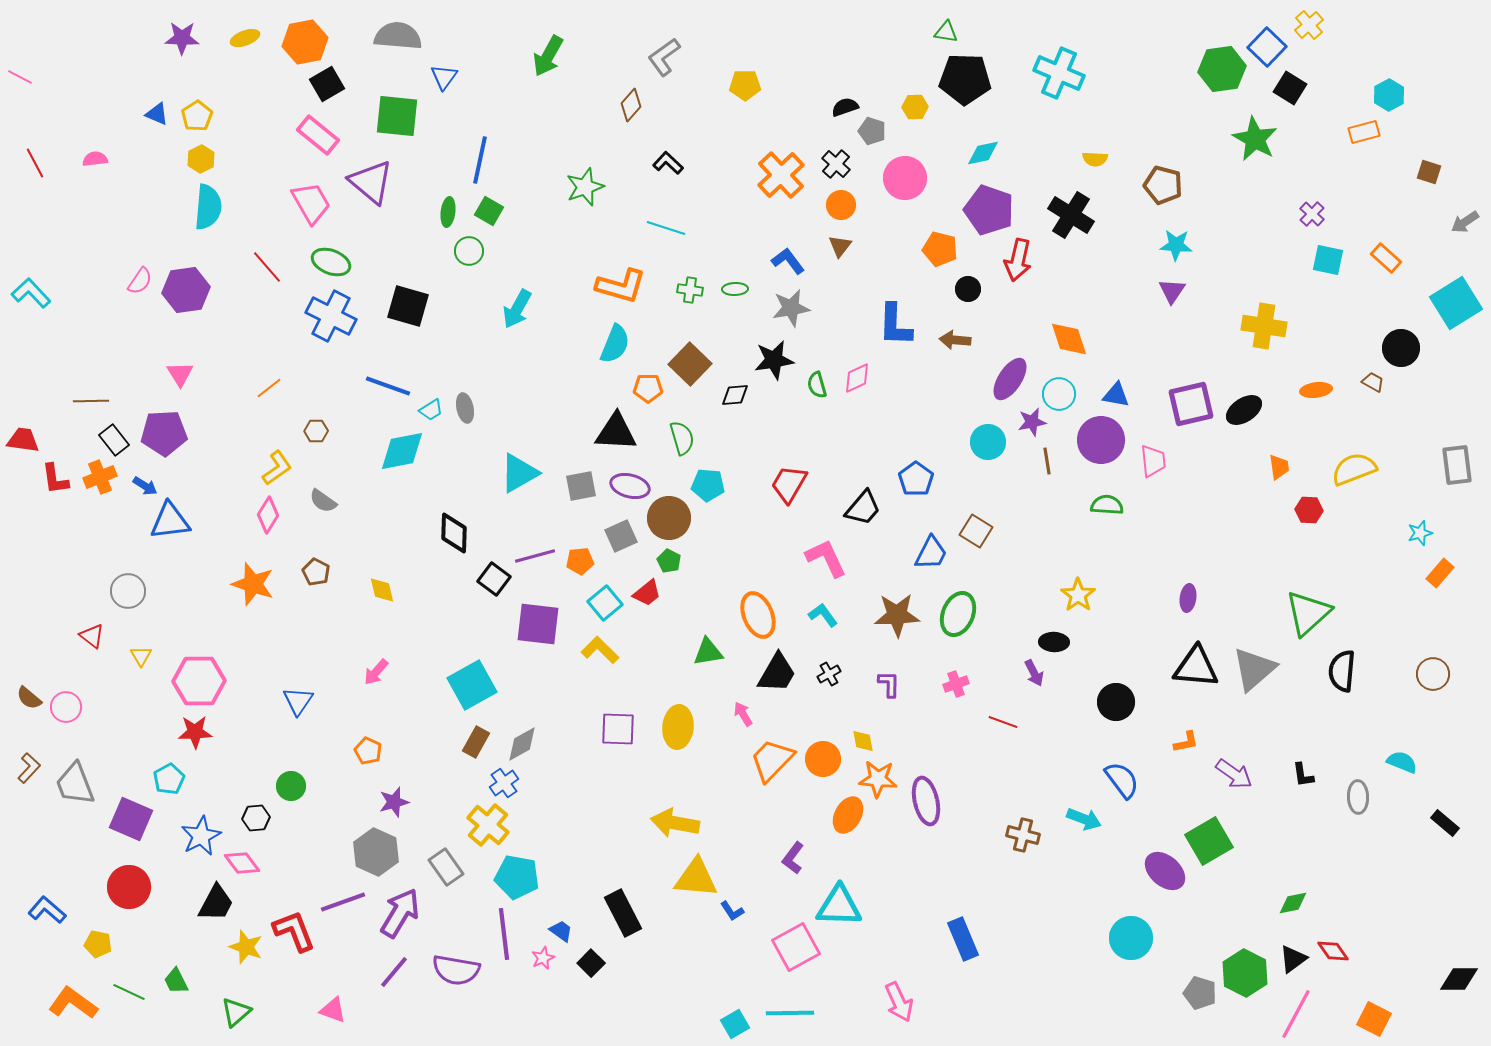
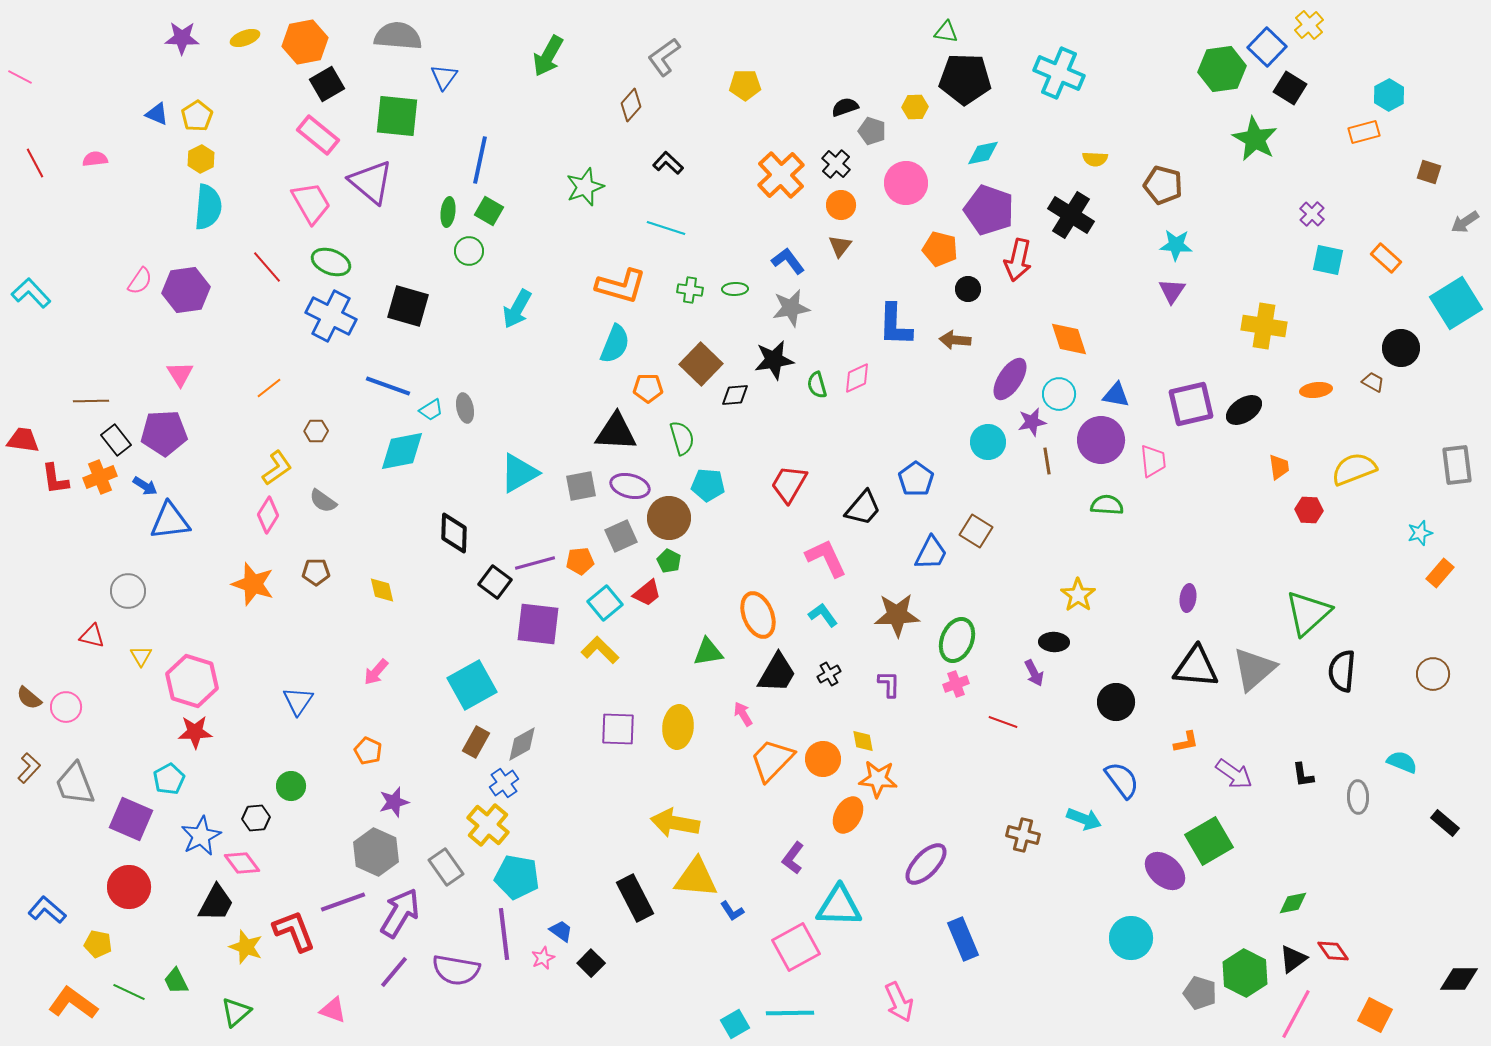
pink circle at (905, 178): moved 1 px right, 5 px down
brown square at (690, 364): moved 11 px right
black rectangle at (114, 440): moved 2 px right
purple line at (535, 556): moved 7 px down
brown pentagon at (316, 572): rotated 28 degrees counterclockwise
black square at (494, 579): moved 1 px right, 3 px down
green ellipse at (958, 614): moved 1 px left, 26 px down
red triangle at (92, 636): rotated 24 degrees counterclockwise
pink hexagon at (199, 681): moved 7 px left; rotated 18 degrees clockwise
purple ellipse at (926, 801): moved 63 px down; rotated 57 degrees clockwise
black rectangle at (623, 913): moved 12 px right, 15 px up
orange square at (1374, 1019): moved 1 px right, 4 px up
